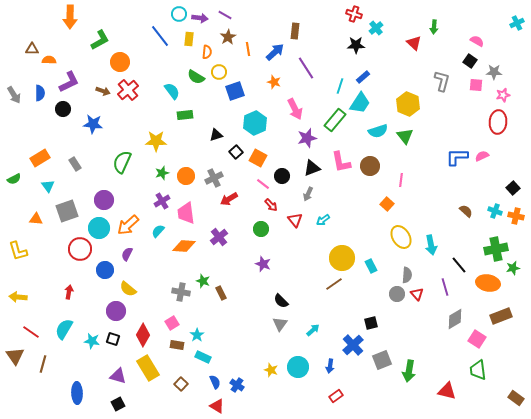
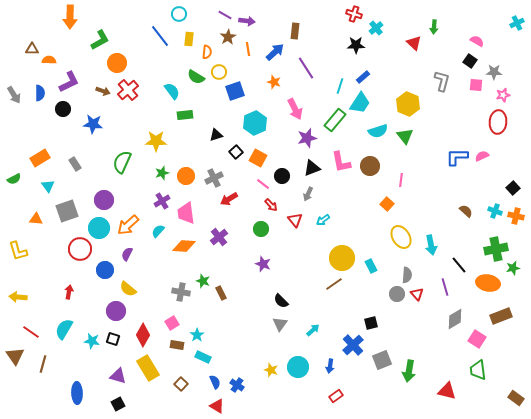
purple arrow at (200, 18): moved 47 px right, 3 px down
orange circle at (120, 62): moved 3 px left, 1 px down
